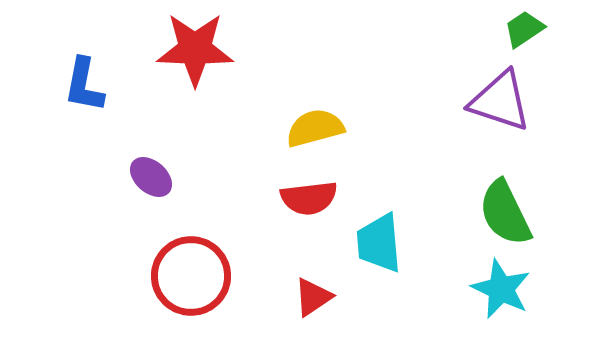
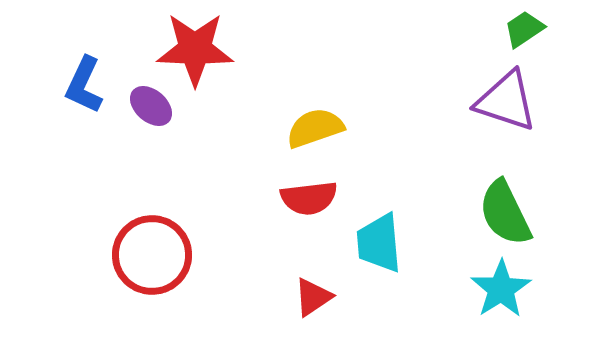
blue L-shape: rotated 14 degrees clockwise
purple triangle: moved 6 px right
yellow semicircle: rotated 4 degrees counterclockwise
purple ellipse: moved 71 px up
red circle: moved 39 px left, 21 px up
cyan star: rotated 14 degrees clockwise
